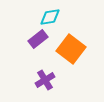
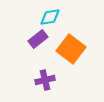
purple cross: rotated 18 degrees clockwise
